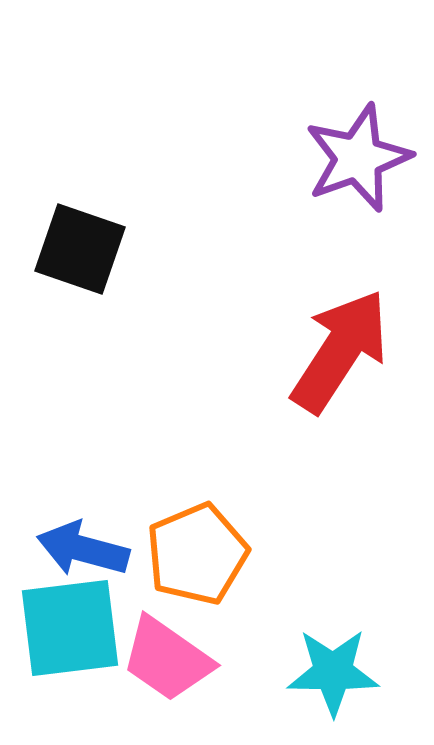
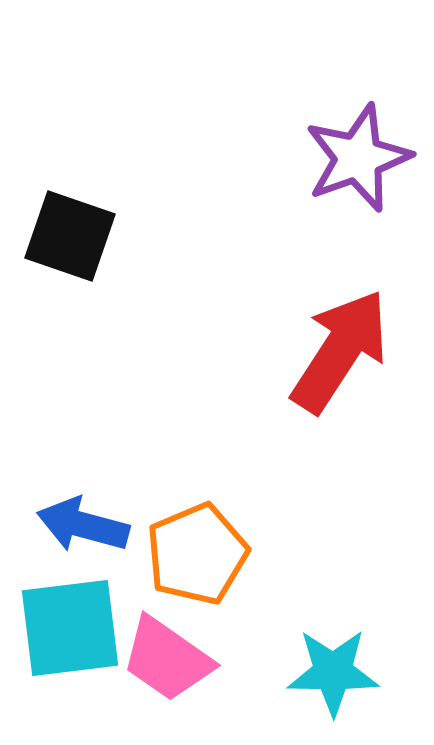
black square: moved 10 px left, 13 px up
blue arrow: moved 24 px up
